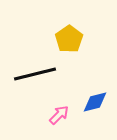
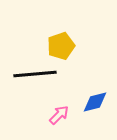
yellow pentagon: moved 8 px left, 7 px down; rotated 16 degrees clockwise
black line: rotated 9 degrees clockwise
